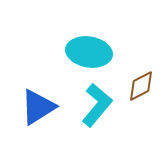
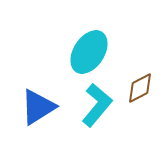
cyan ellipse: rotated 66 degrees counterclockwise
brown diamond: moved 1 px left, 2 px down
